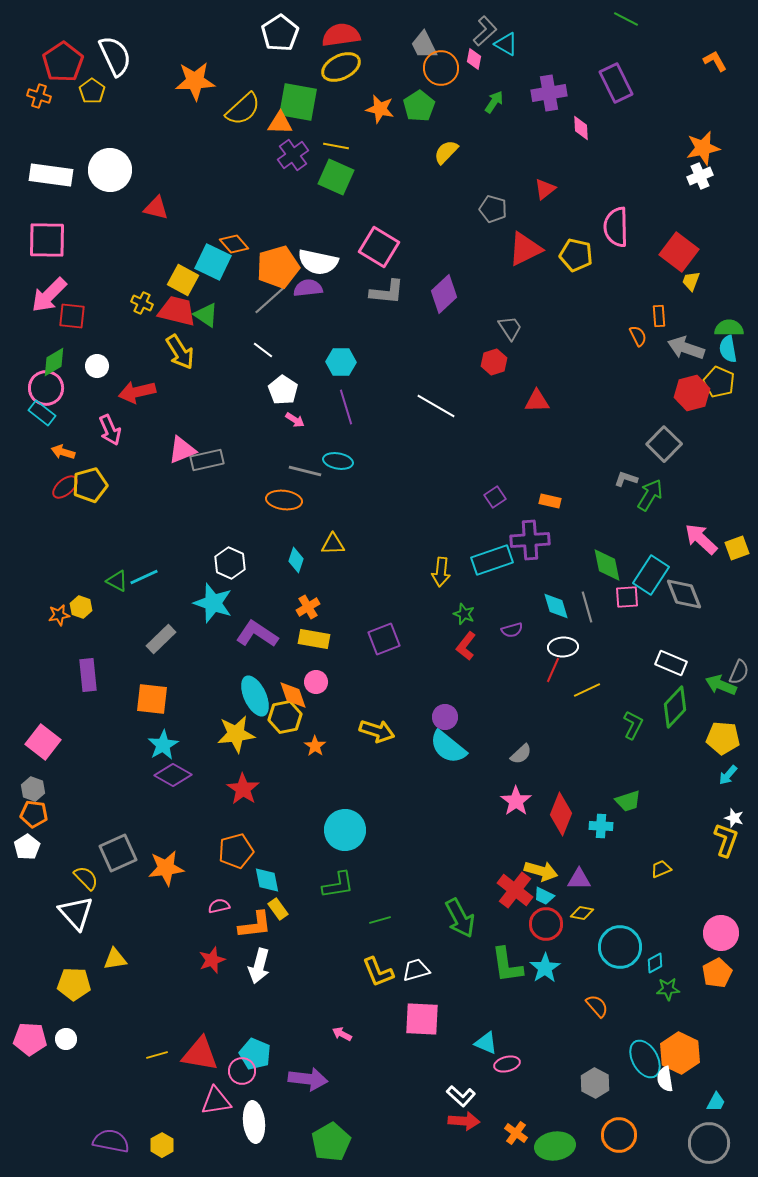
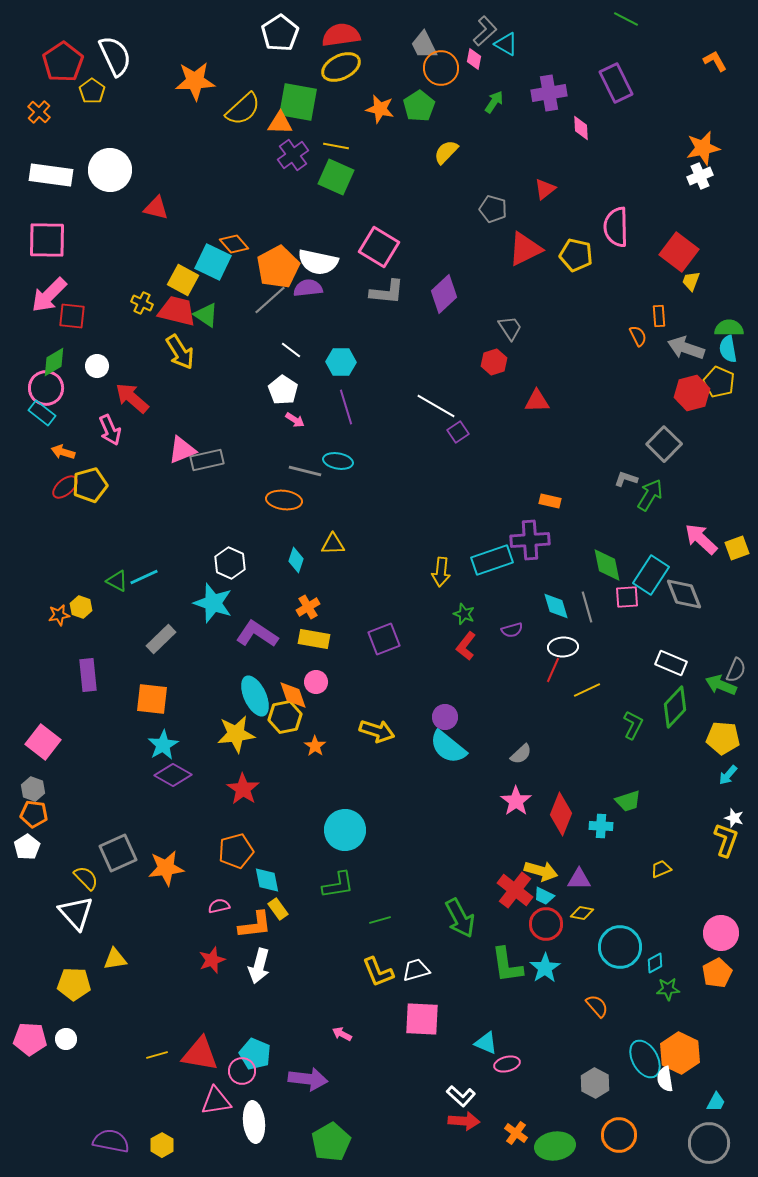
orange cross at (39, 96): moved 16 px down; rotated 25 degrees clockwise
orange pentagon at (278, 267): rotated 12 degrees counterclockwise
white line at (263, 350): moved 28 px right
red arrow at (137, 392): moved 5 px left, 6 px down; rotated 54 degrees clockwise
purple square at (495, 497): moved 37 px left, 65 px up
gray semicircle at (739, 672): moved 3 px left, 2 px up
